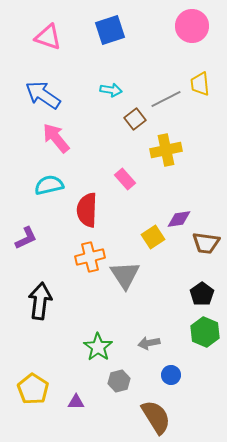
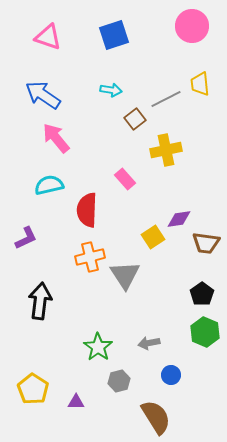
blue square: moved 4 px right, 5 px down
